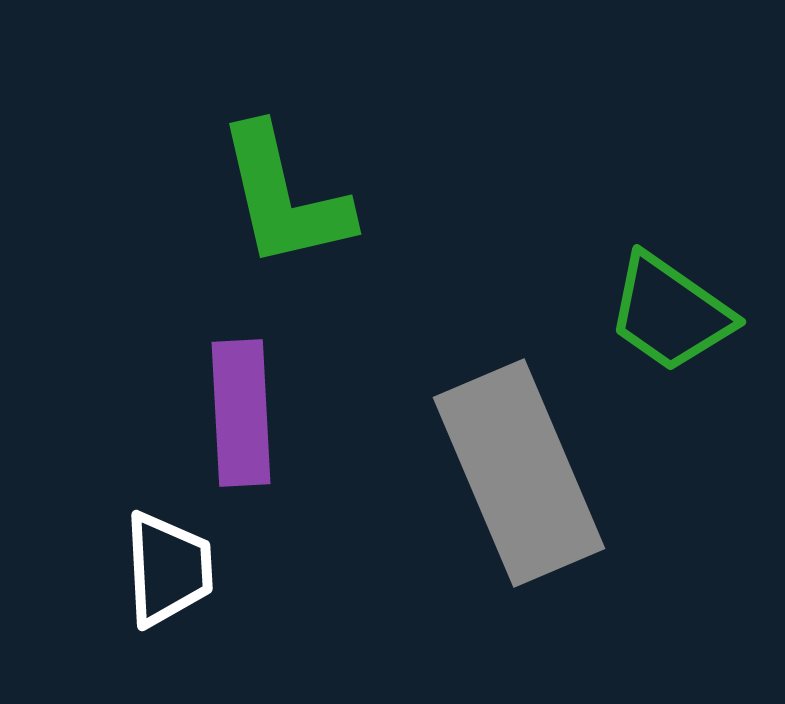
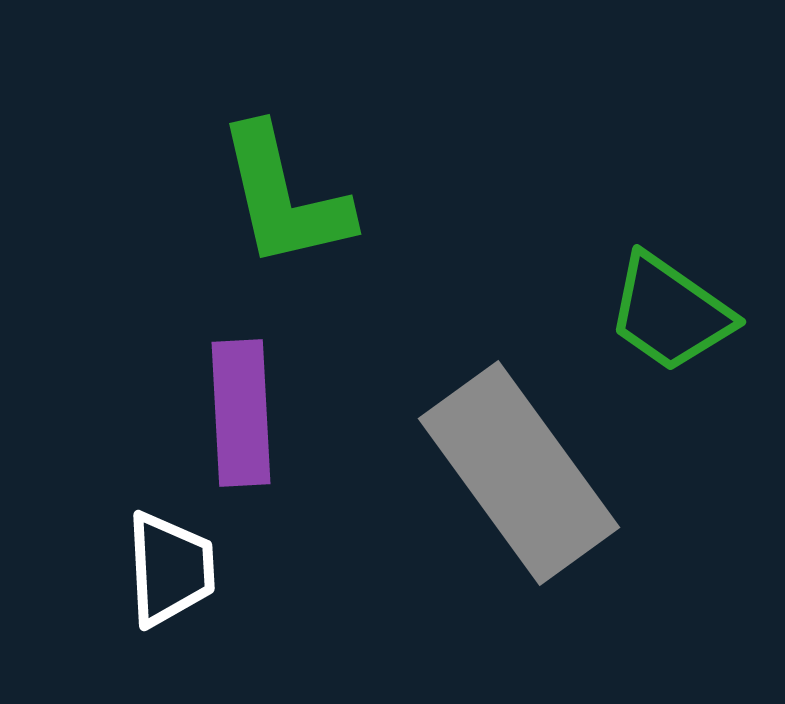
gray rectangle: rotated 13 degrees counterclockwise
white trapezoid: moved 2 px right
